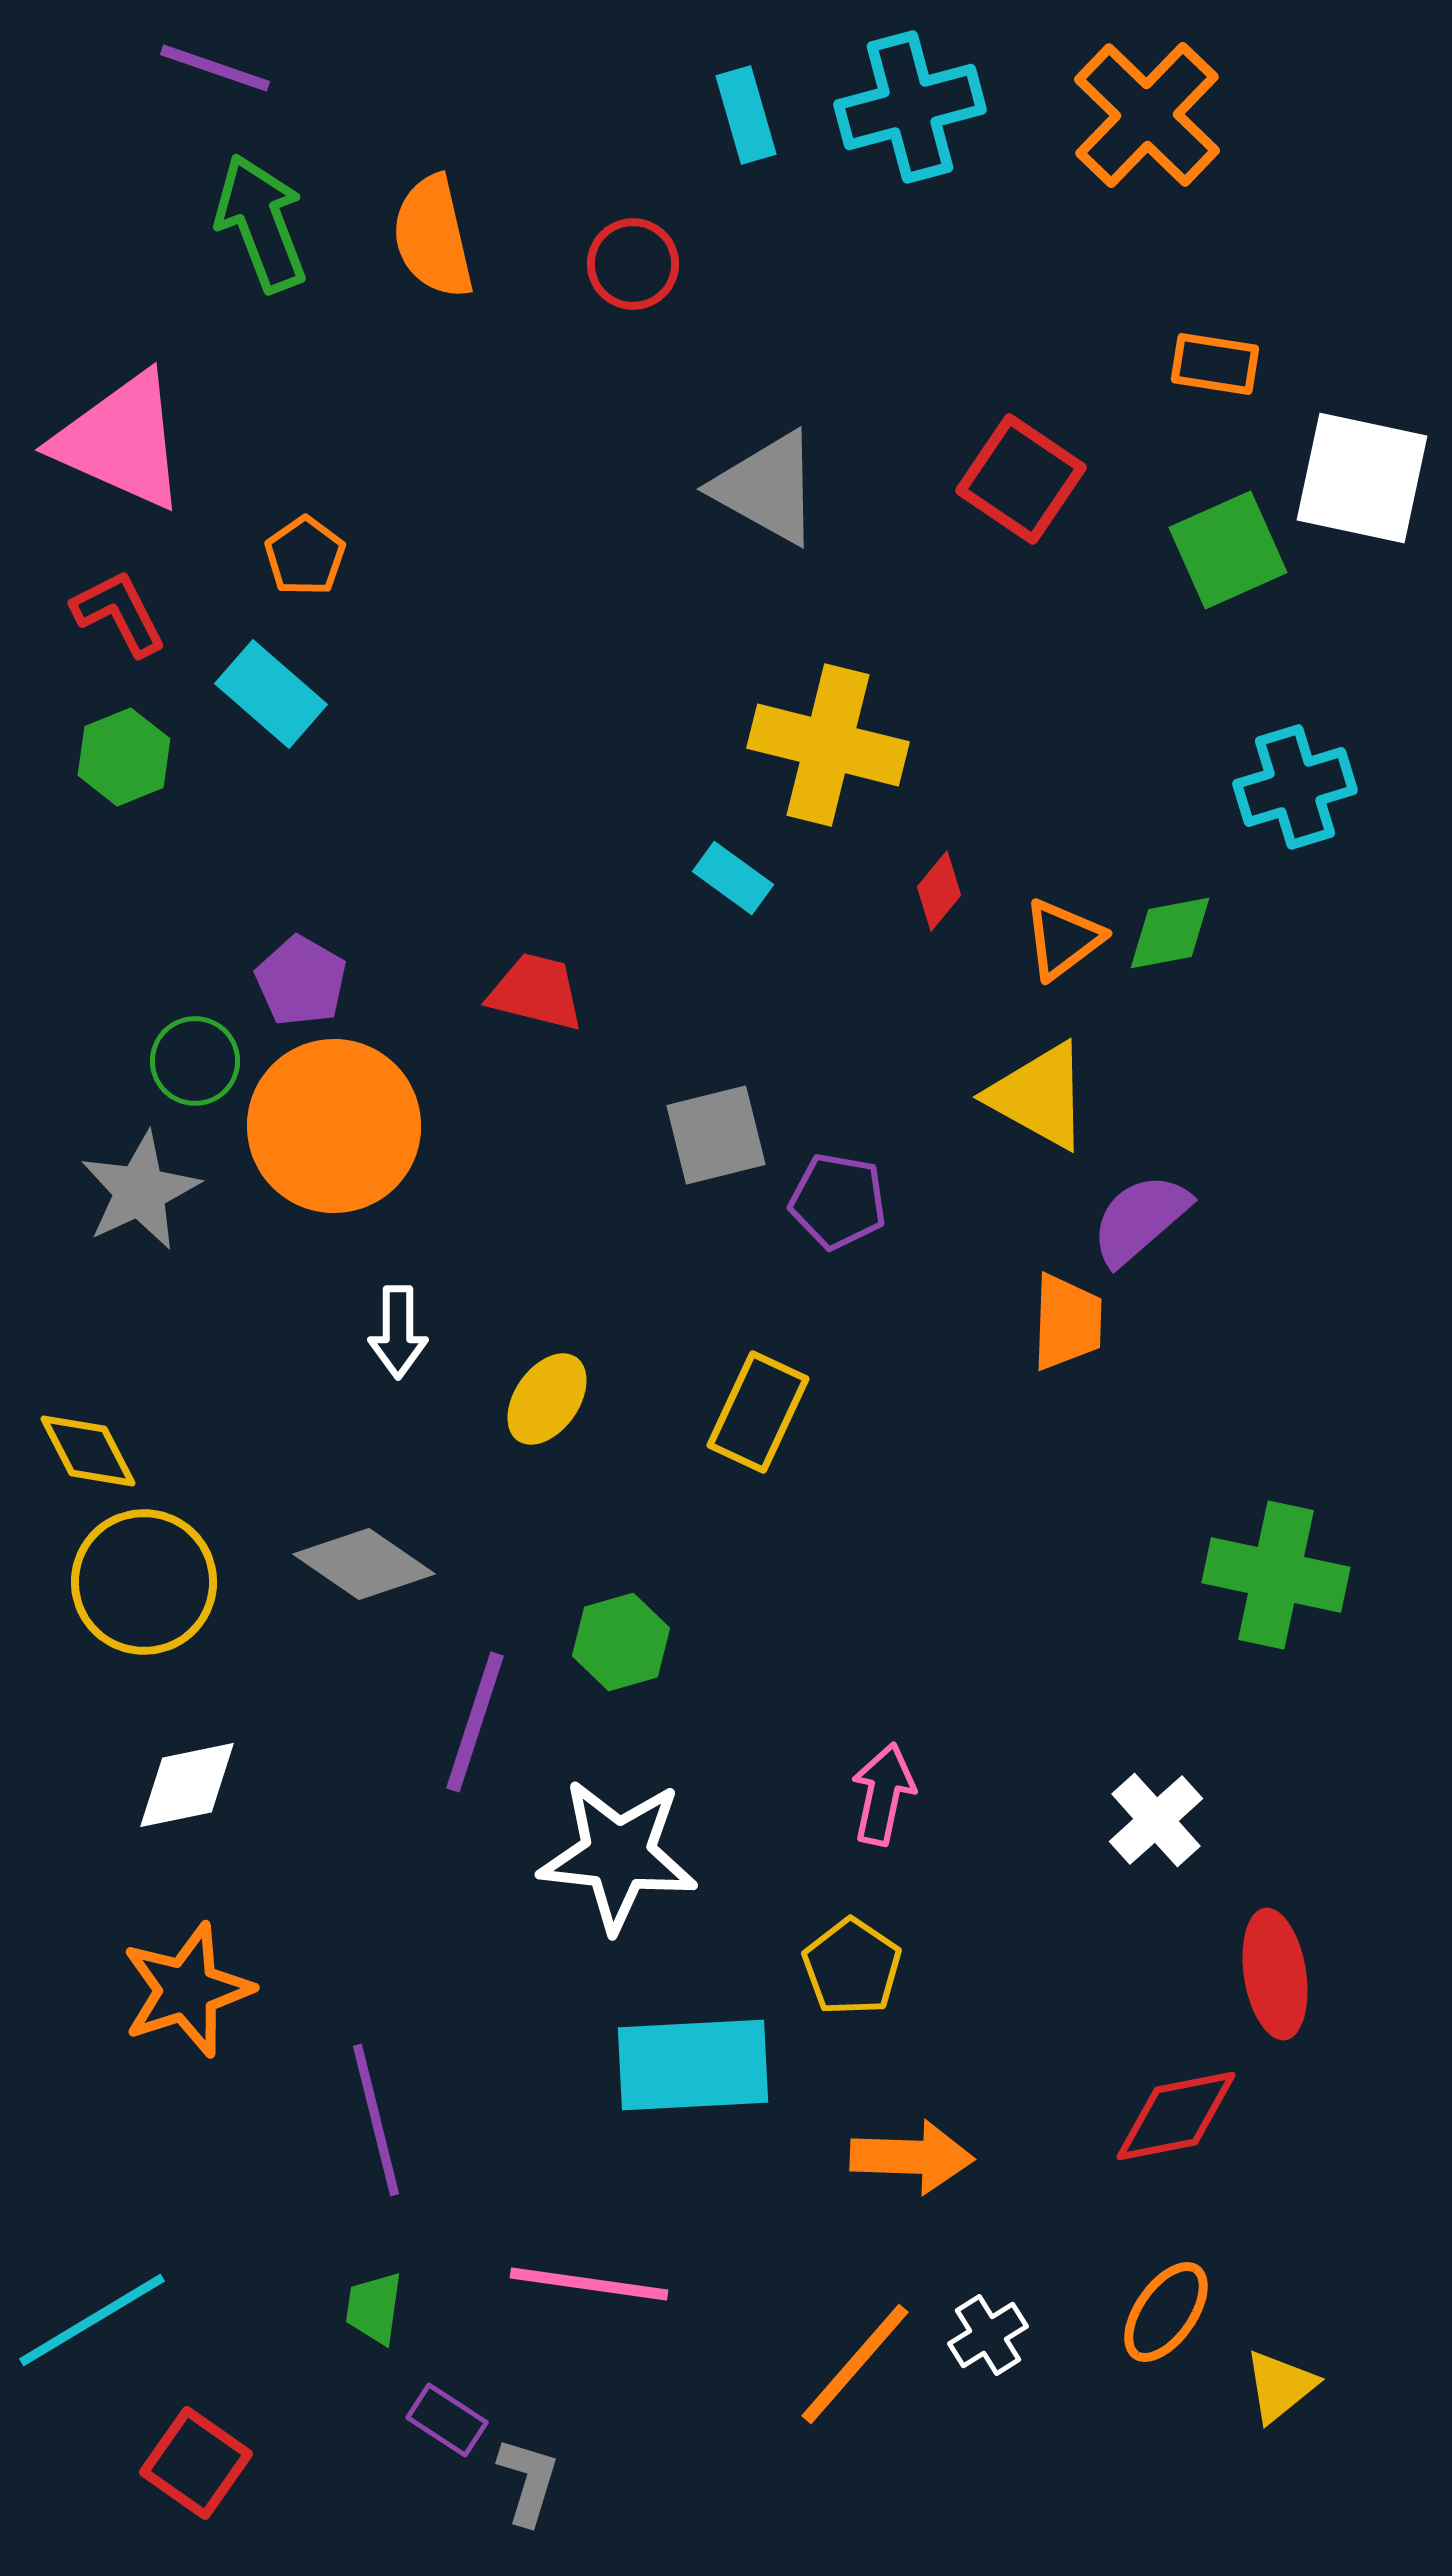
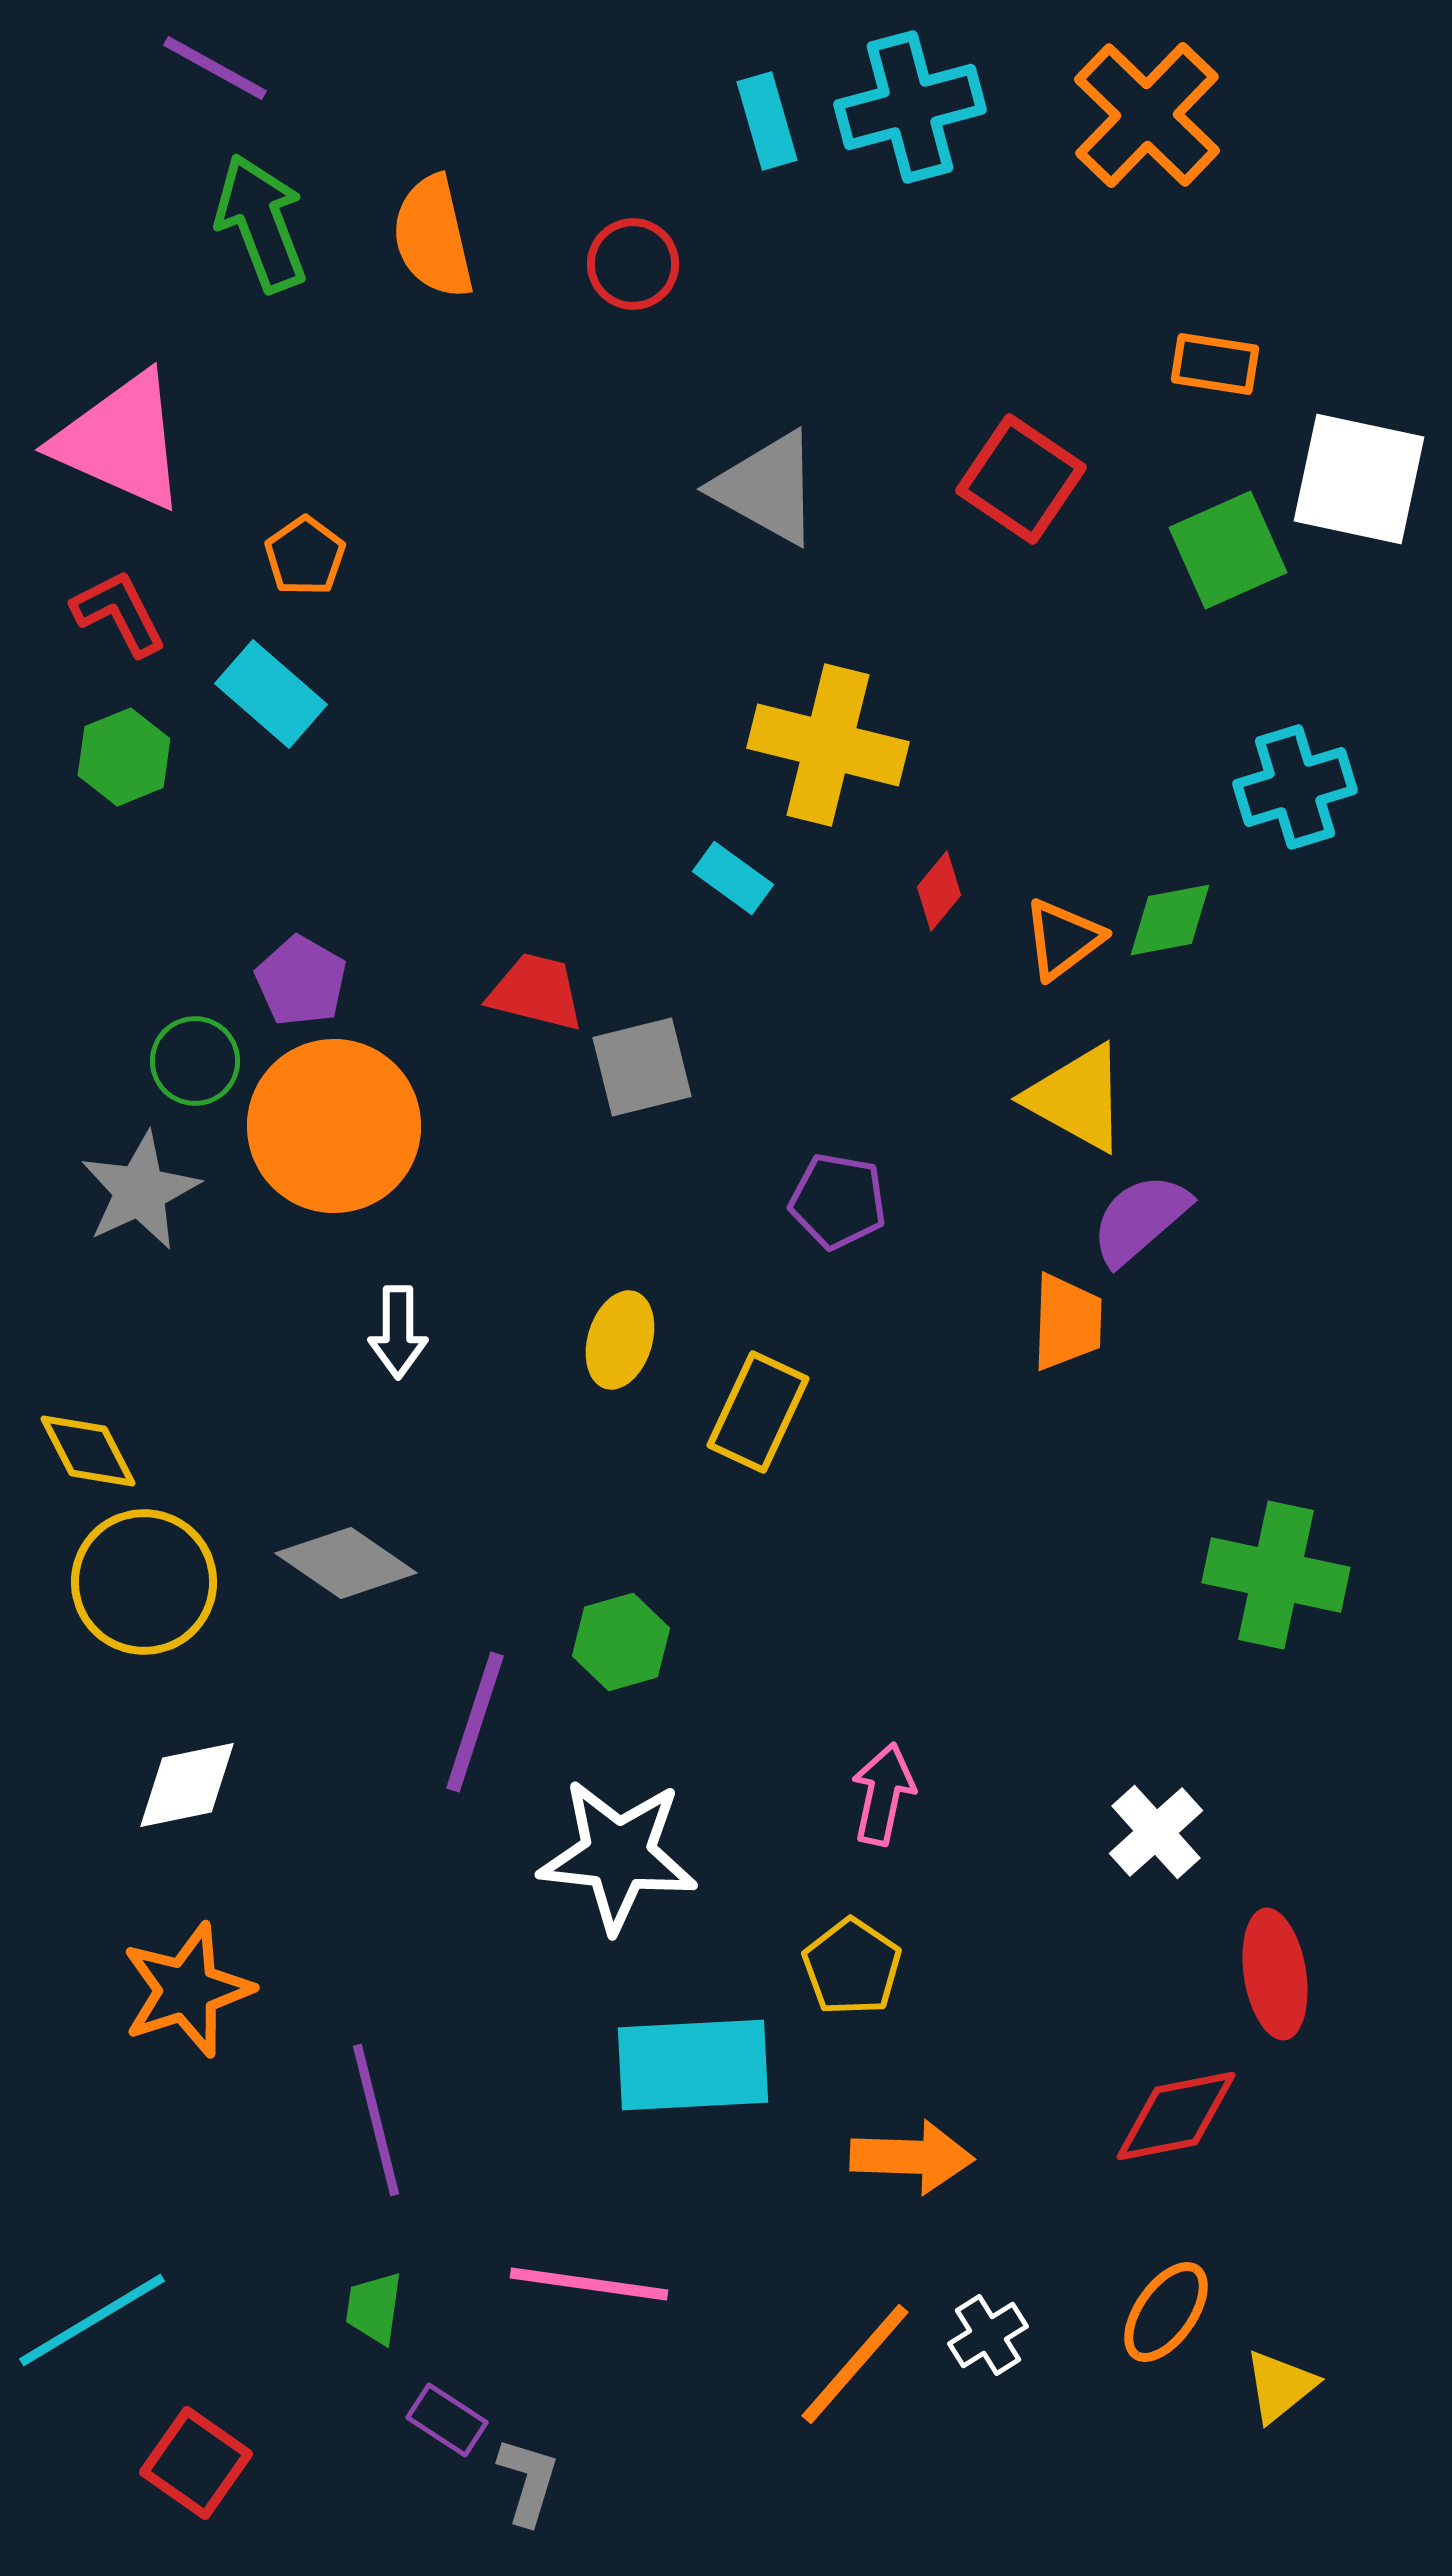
purple line at (215, 68): rotated 10 degrees clockwise
cyan rectangle at (746, 115): moved 21 px right, 6 px down
white square at (1362, 478): moved 3 px left, 1 px down
green diamond at (1170, 933): moved 13 px up
yellow triangle at (1039, 1096): moved 38 px right, 2 px down
gray square at (716, 1135): moved 74 px left, 68 px up
yellow ellipse at (547, 1399): moved 73 px right, 59 px up; rotated 18 degrees counterclockwise
gray diamond at (364, 1564): moved 18 px left, 1 px up
white cross at (1156, 1820): moved 12 px down
